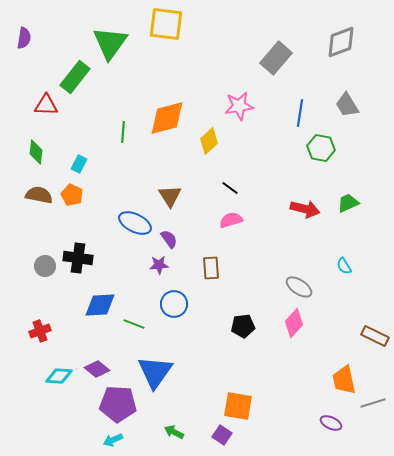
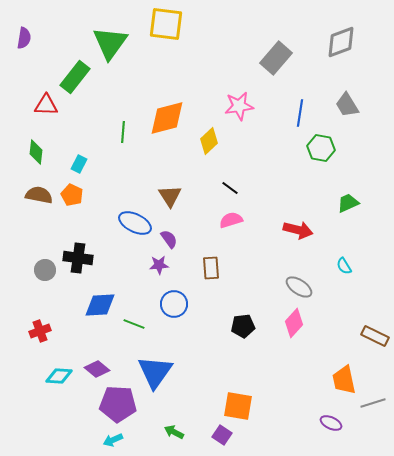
red arrow at (305, 209): moved 7 px left, 21 px down
gray circle at (45, 266): moved 4 px down
